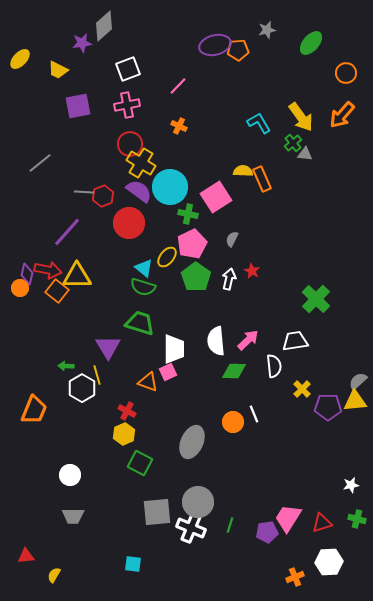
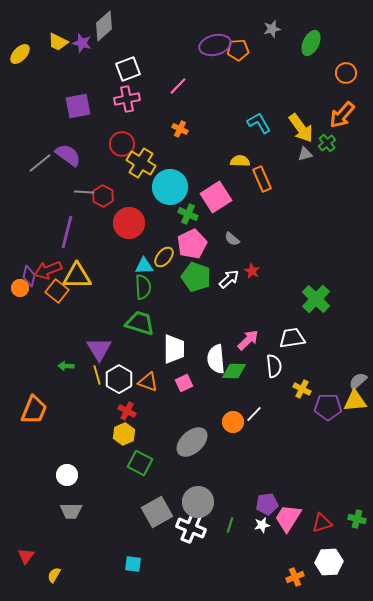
gray star at (267, 30): moved 5 px right, 1 px up
purple star at (82, 43): rotated 24 degrees clockwise
green ellipse at (311, 43): rotated 15 degrees counterclockwise
yellow ellipse at (20, 59): moved 5 px up
yellow trapezoid at (58, 70): moved 28 px up
pink cross at (127, 105): moved 6 px up
yellow arrow at (301, 117): moved 11 px down
orange cross at (179, 126): moved 1 px right, 3 px down
green cross at (293, 143): moved 34 px right
red circle at (130, 144): moved 8 px left
gray triangle at (305, 154): rotated 21 degrees counterclockwise
yellow semicircle at (243, 171): moved 3 px left, 10 px up
purple semicircle at (139, 191): moved 71 px left, 36 px up
red hexagon at (103, 196): rotated 10 degrees counterclockwise
green cross at (188, 214): rotated 12 degrees clockwise
purple line at (67, 232): rotated 28 degrees counterclockwise
gray semicircle at (232, 239): rotated 77 degrees counterclockwise
yellow ellipse at (167, 257): moved 3 px left
cyan triangle at (144, 268): moved 2 px up; rotated 42 degrees counterclockwise
red arrow at (48, 270): rotated 148 degrees clockwise
purple diamond at (27, 274): moved 2 px right, 2 px down
green pentagon at (196, 277): rotated 16 degrees counterclockwise
white arrow at (229, 279): rotated 35 degrees clockwise
green semicircle at (143, 287): rotated 110 degrees counterclockwise
white semicircle at (216, 341): moved 18 px down
white trapezoid at (295, 341): moved 3 px left, 3 px up
purple triangle at (108, 347): moved 9 px left, 2 px down
pink square at (168, 372): moved 16 px right, 11 px down
white hexagon at (82, 388): moved 37 px right, 9 px up
yellow cross at (302, 389): rotated 18 degrees counterclockwise
white line at (254, 414): rotated 66 degrees clockwise
gray ellipse at (192, 442): rotated 24 degrees clockwise
white circle at (70, 475): moved 3 px left
white star at (351, 485): moved 89 px left, 40 px down
gray square at (157, 512): rotated 24 degrees counterclockwise
gray trapezoid at (73, 516): moved 2 px left, 5 px up
purple pentagon at (267, 532): moved 28 px up
red triangle at (26, 556): rotated 48 degrees counterclockwise
